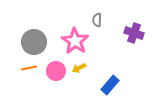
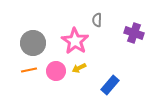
gray circle: moved 1 px left, 1 px down
orange line: moved 2 px down
